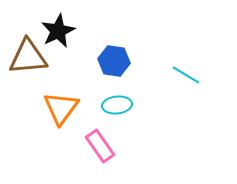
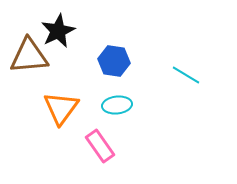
brown triangle: moved 1 px right, 1 px up
